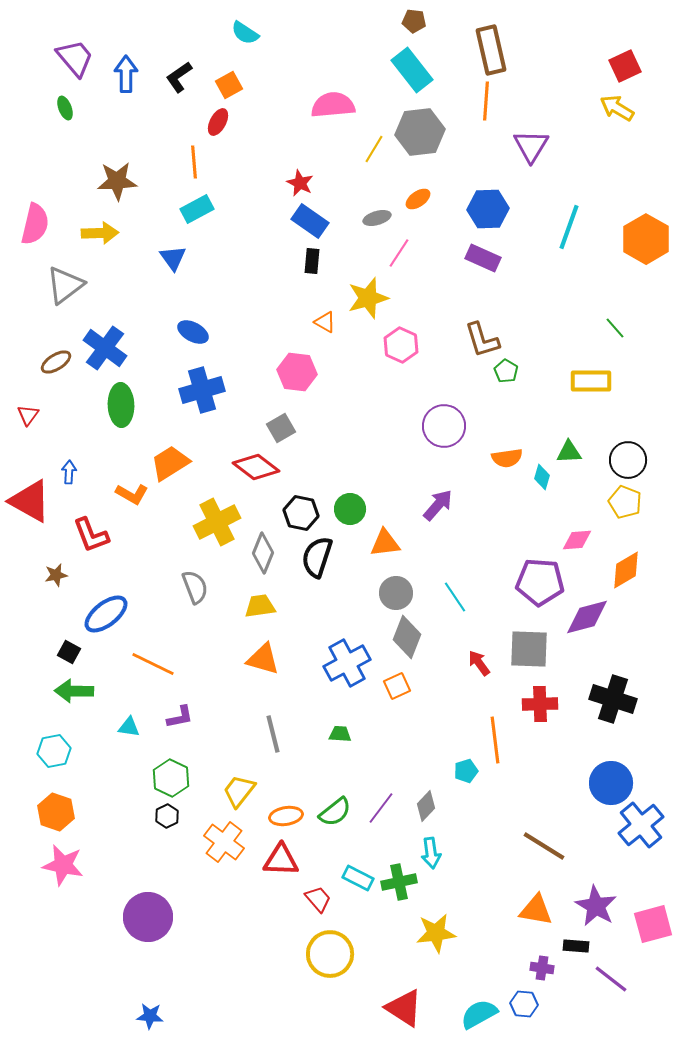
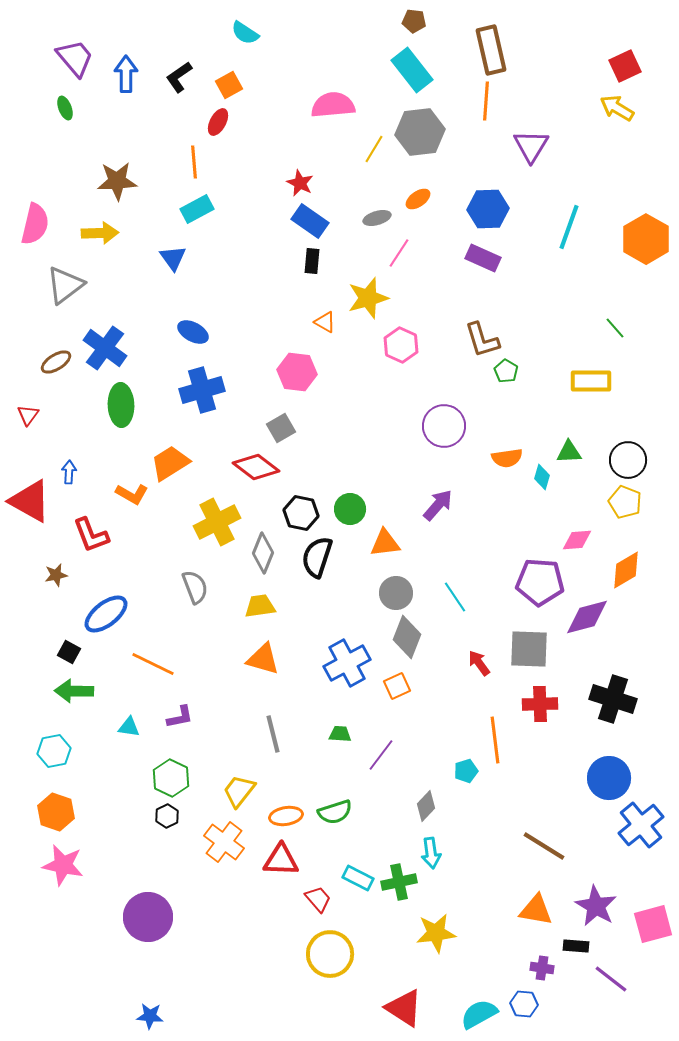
blue circle at (611, 783): moved 2 px left, 5 px up
purple line at (381, 808): moved 53 px up
green semicircle at (335, 812): rotated 20 degrees clockwise
